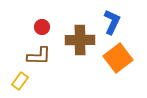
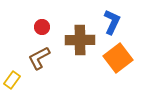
brown L-shape: moved 2 px down; rotated 150 degrees clockwise
yellow rectangle: moved 8 px left, 1 px up
